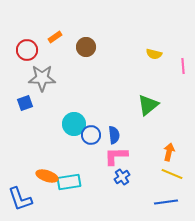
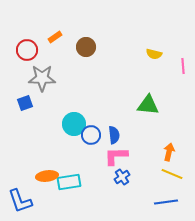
green triangle: rotated 45 degrees clockwise
orange ellipse: rotated 25 degrees counterclockwise
blue L-shape: moved 2 px down
